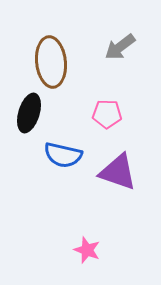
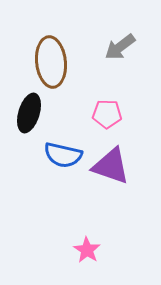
purple triangle: moved 7 px left, 6 px up
pink star: rotated 12 degrees clockwise
